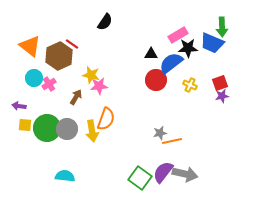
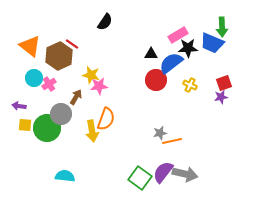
red square: moved 4 px right
purple star: moved 1 px left, 1 px down
gray circle: moved 6 px left, 15 px up
